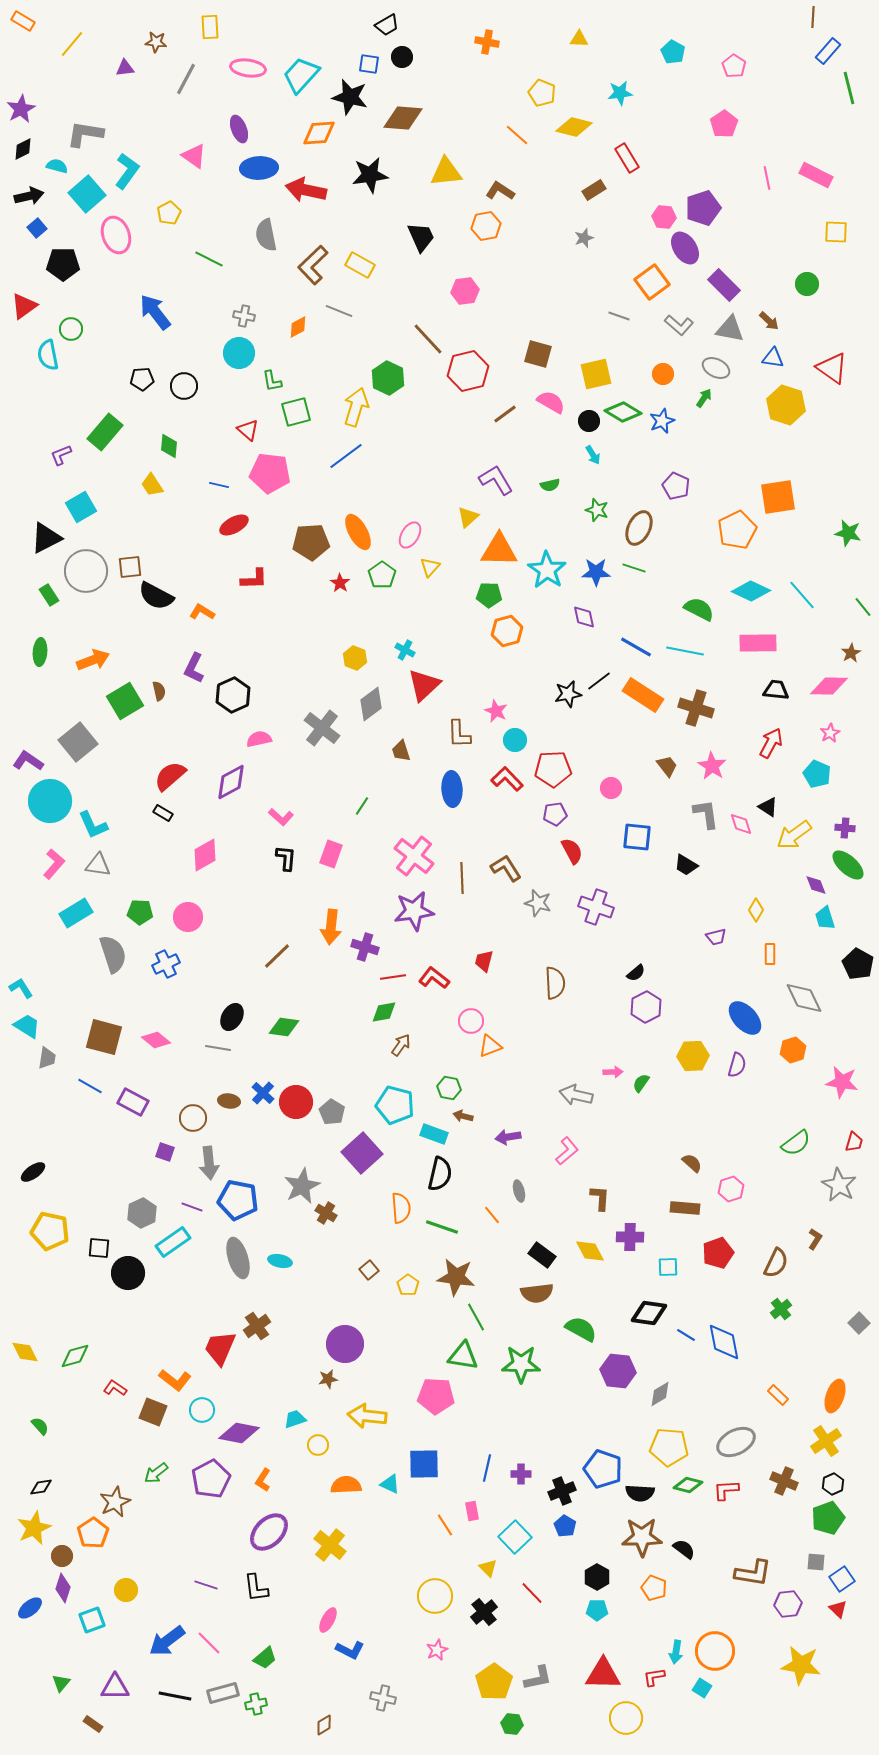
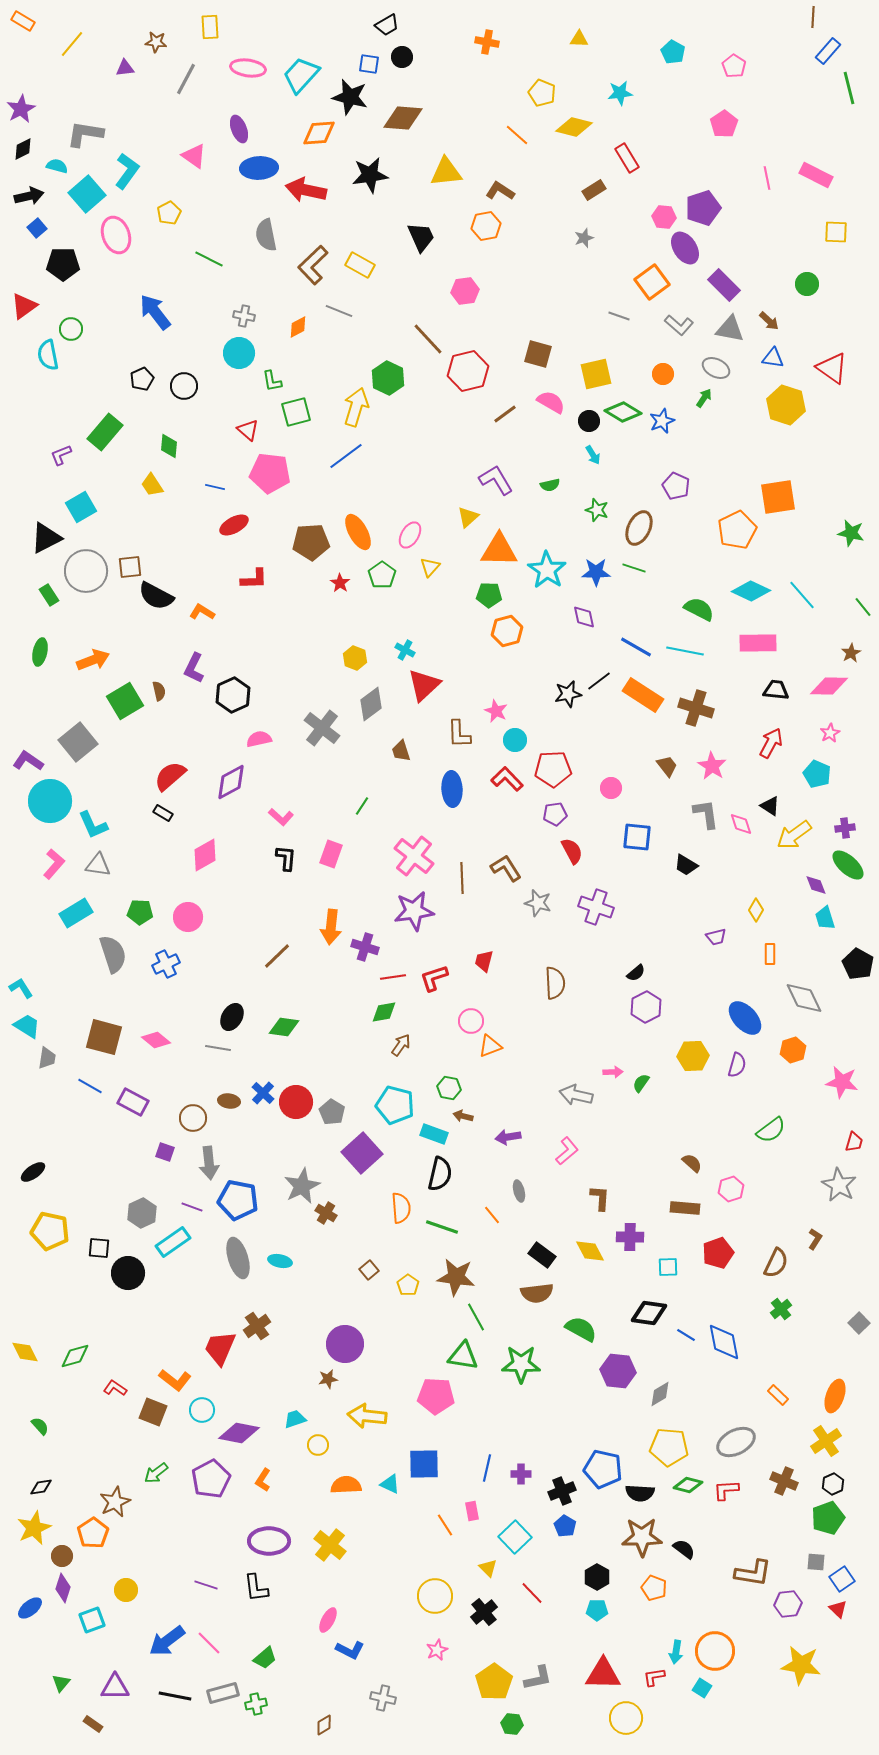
black pentagon at (142, 379): rotated 20 degrees counterclockwise
blue line at (219, 485): moved 4 px left, 2 px down
green star at (848, 533): moved 3 px right
green ellipse at (40, 652): rotated 8 degrees clockwise
black triangle at (768, 807): moved 2 px right, 1 px up
purple cross at (845, 828): rotated 12 degrees counterclockwise
red L-shape at (434, 978): rotated 56 degrees counterclockwise
green semicircle at (796, 1143): moved 25 px left, 13 px up
blue pentagon at (603, 1469): rotated 6 degrees counterclockwise
purple ellipse at (269, 1532): moved 9 px down; rotated 45 degrees clockwise
